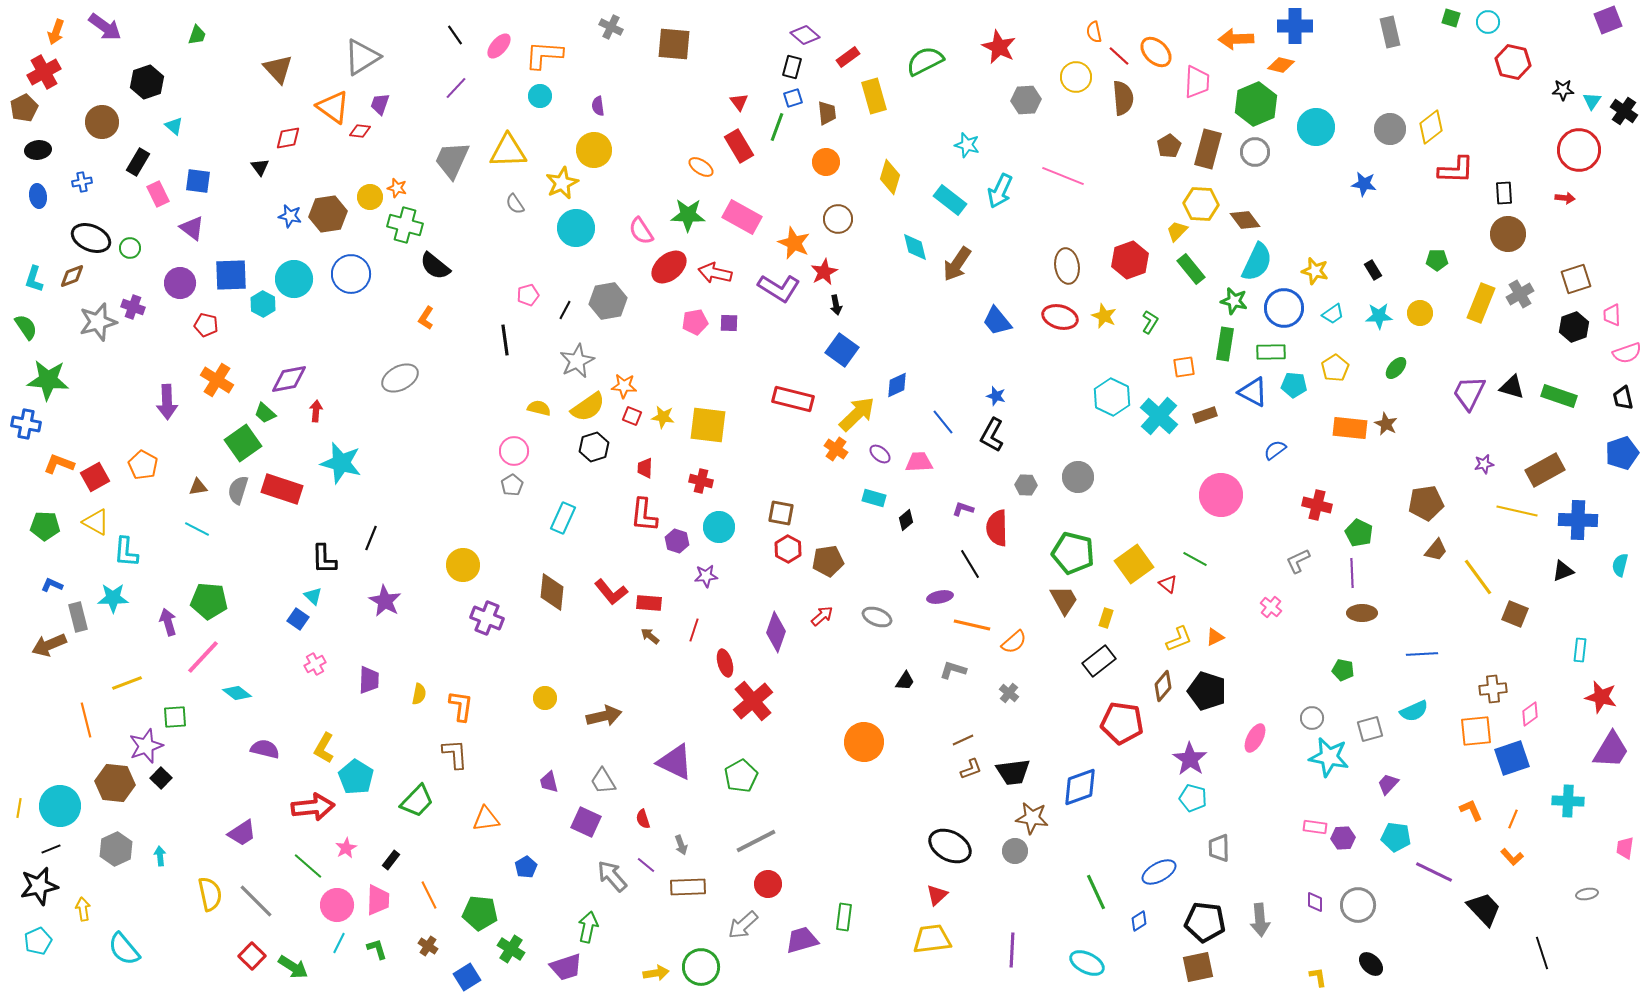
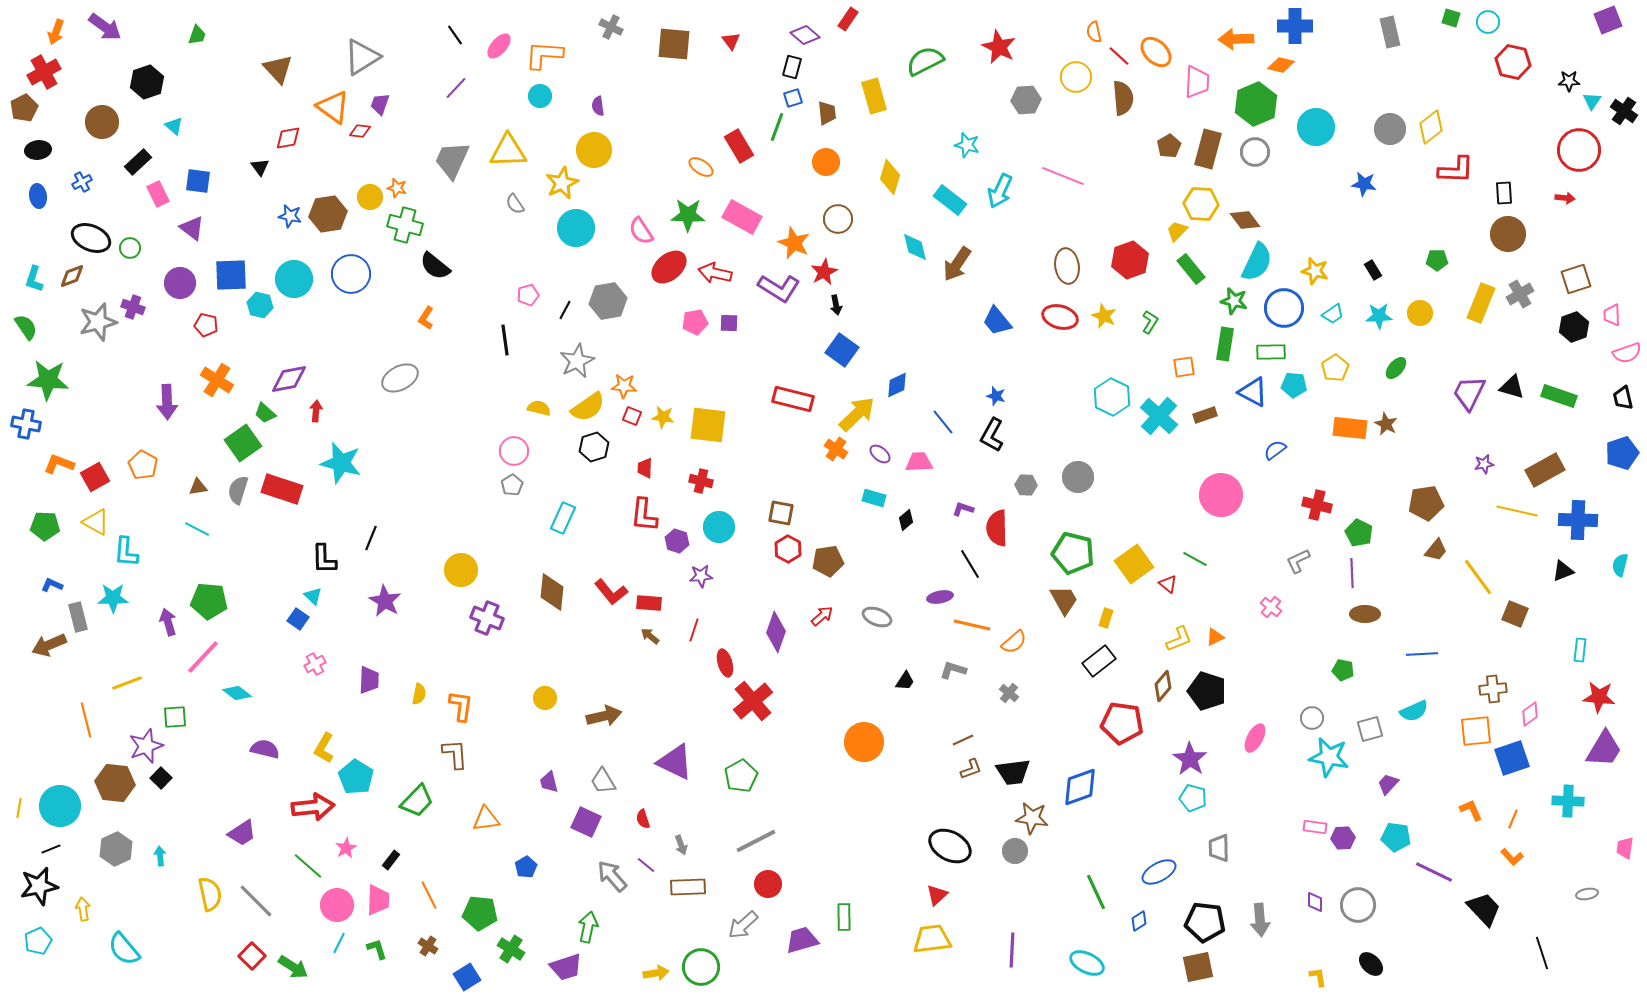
red rectangle at (848, 57): moved 38 px up; rotated 20 degrees counterclockwise
black star at (1563, 90): moved 6 px right, 9 px up
red triangle at (739, 102): moved 8 px left, 61 px up
black rectangle at (138, 162): rotated 16 degrees clockwise
blue cross at (82, 182): rotated 18 degrees counterclockwise
cyan hexagon at (263, 304): moved 3 px left, 1 px down; rotated 15 degrees counterclockwise
yellow circle at (463, 565): moved 2 px left, 5 px down
purple star at (706, 576): moved 5 px left
brown ellipse at (1362, 613): moved 3 px right, 1 px down
red star at (1601, 697): moved 2 px left; rotated 8 degrees counterclockwise
purple trapezoid at (1611, 750): moved 7 px left, 1 px up
green rectangle at (844, 917): rotated 8 degrees counterclockwise
